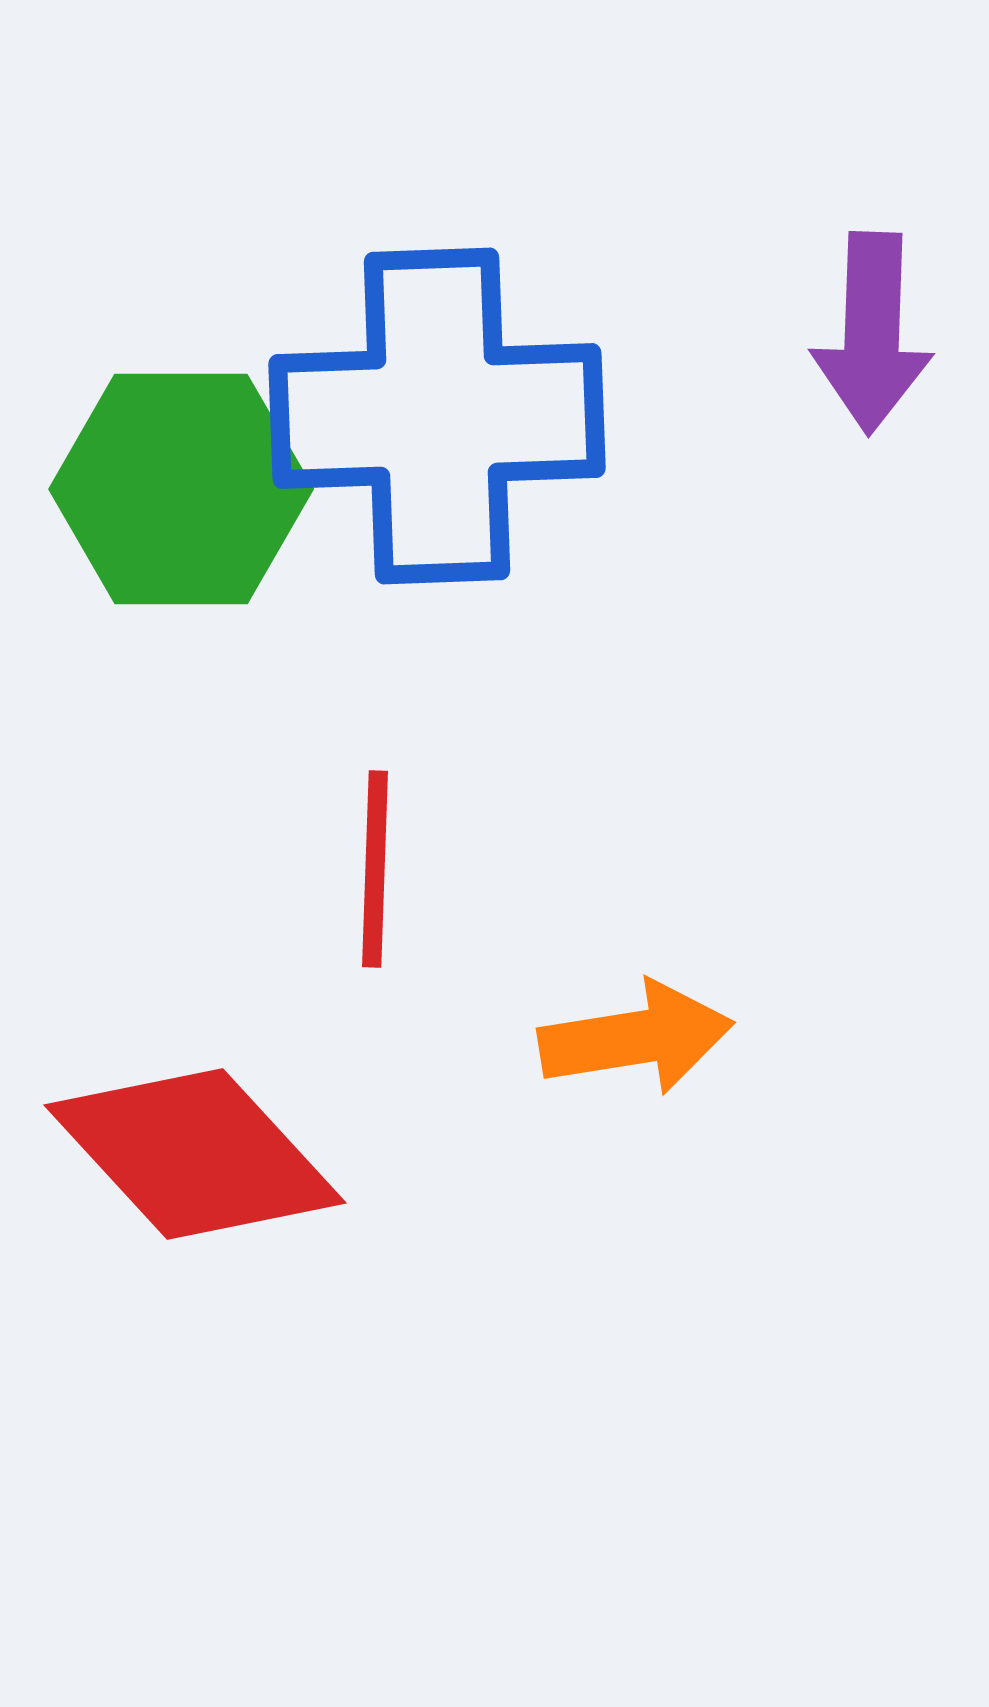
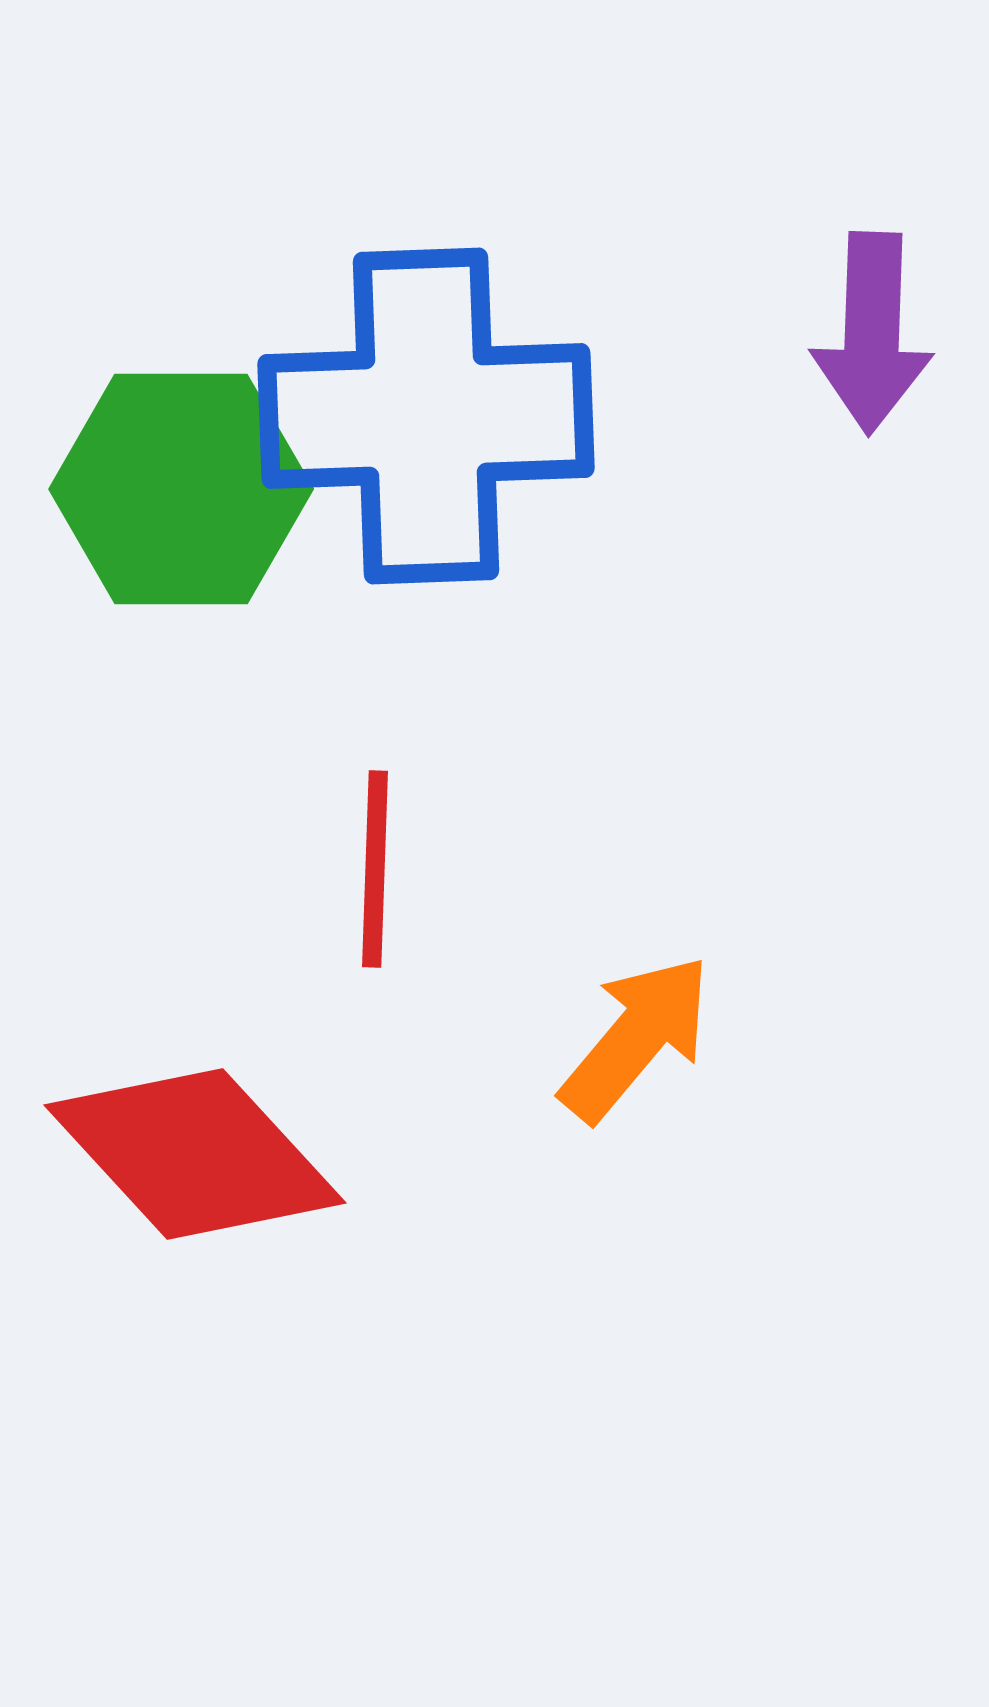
blue cross: moved 11 px left
orange arrow: rotated 41 degrees counterclockwise
